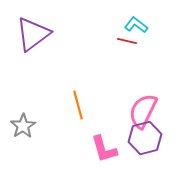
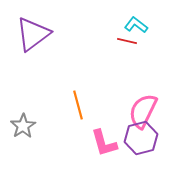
purple hexagon: moved 4 px left
pink L-shape: moved 6 px up
